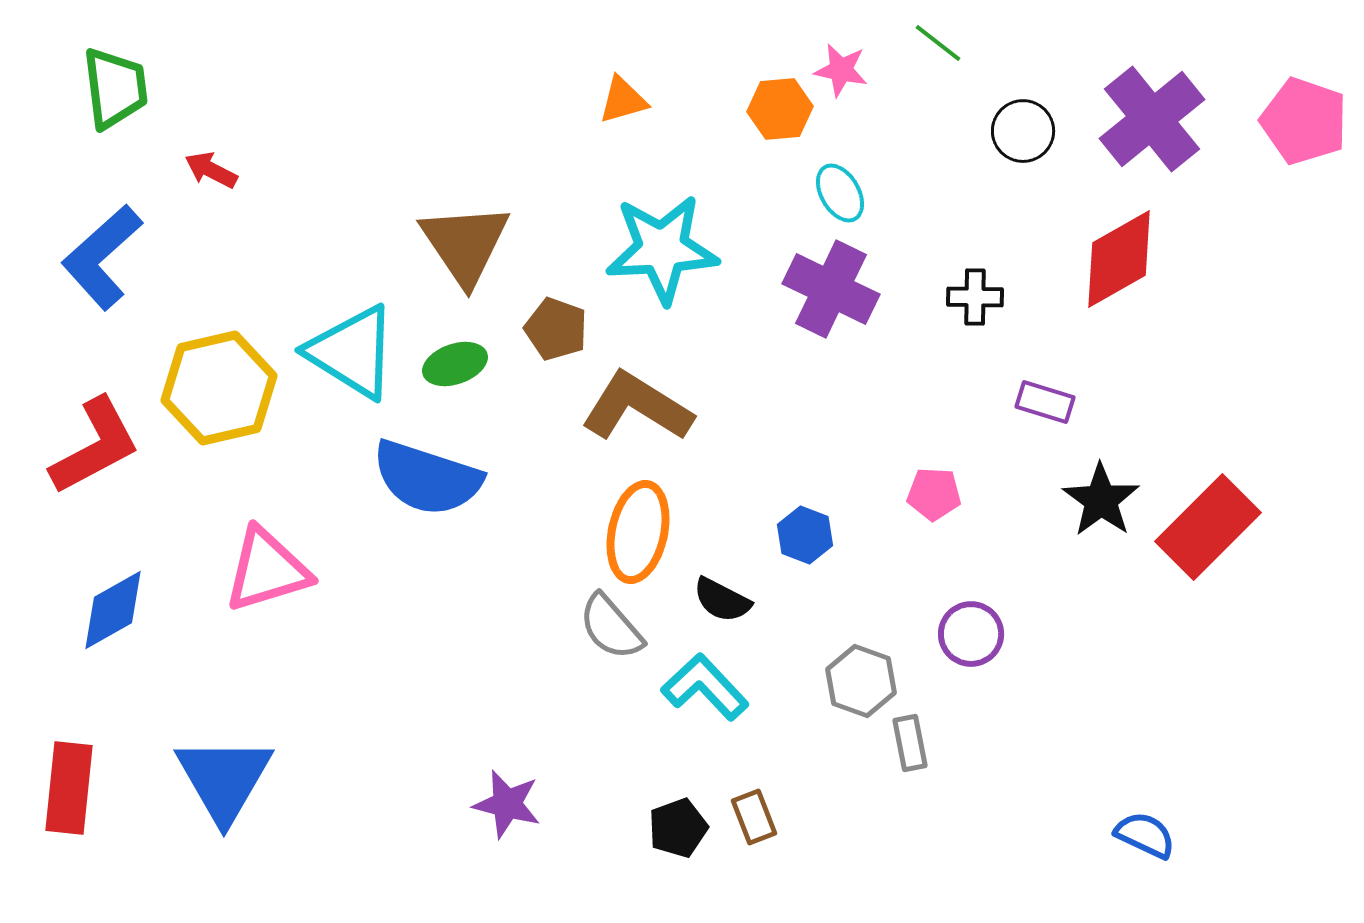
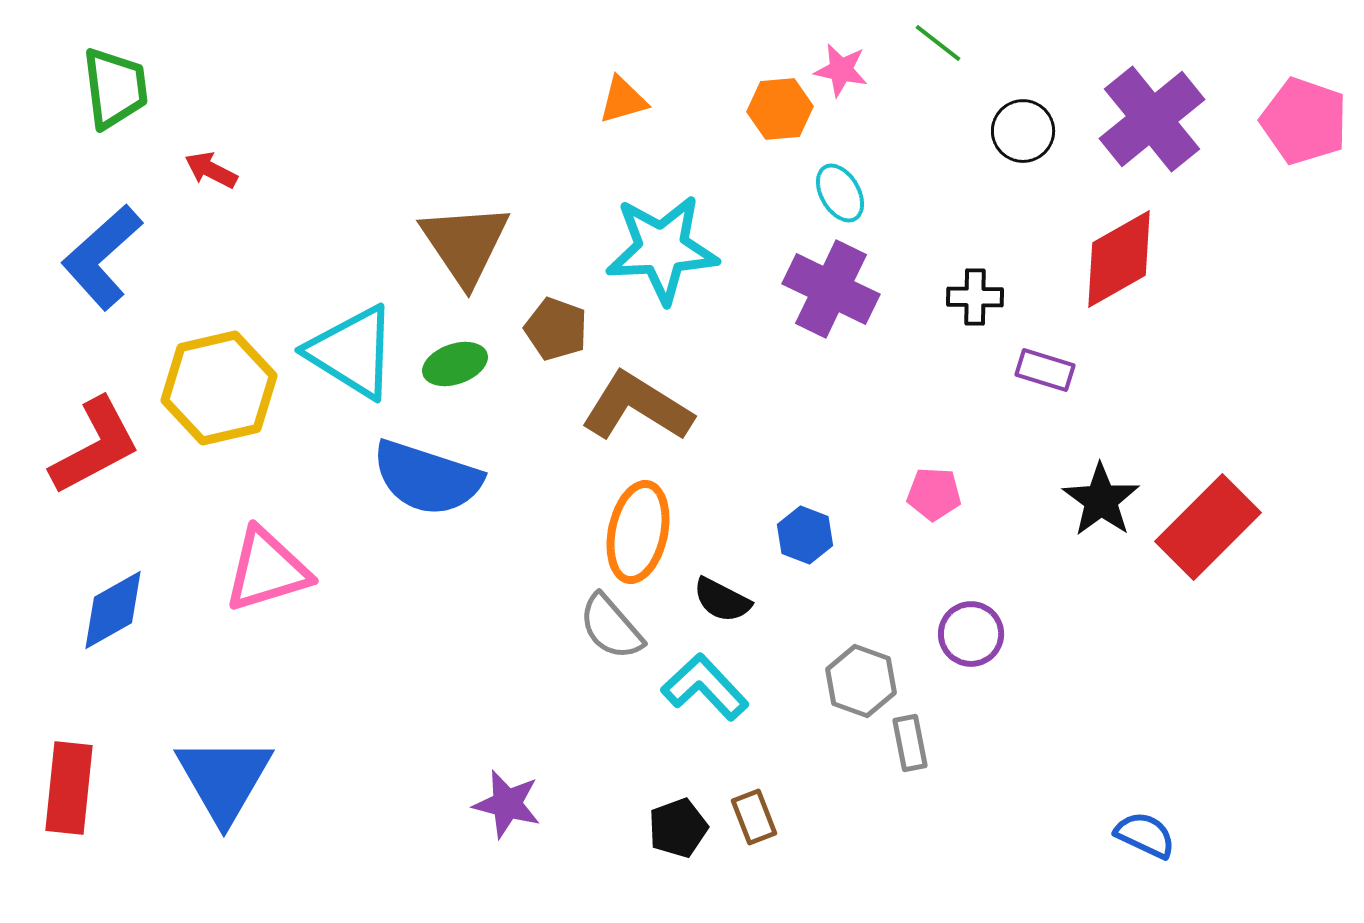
purple rectangle at (1045, 402): moved 32 px up
